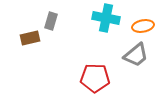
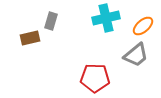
cyan cross: rotated 24 degrees counterclockwise
orange ellipse: rotated 30 degrees counterclockwise
